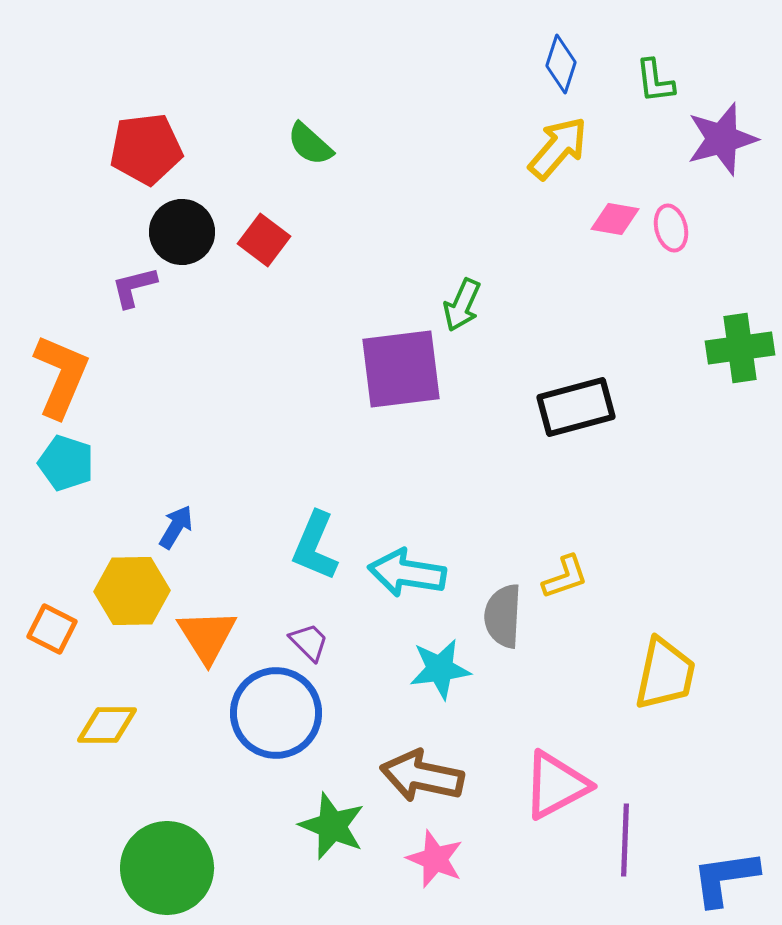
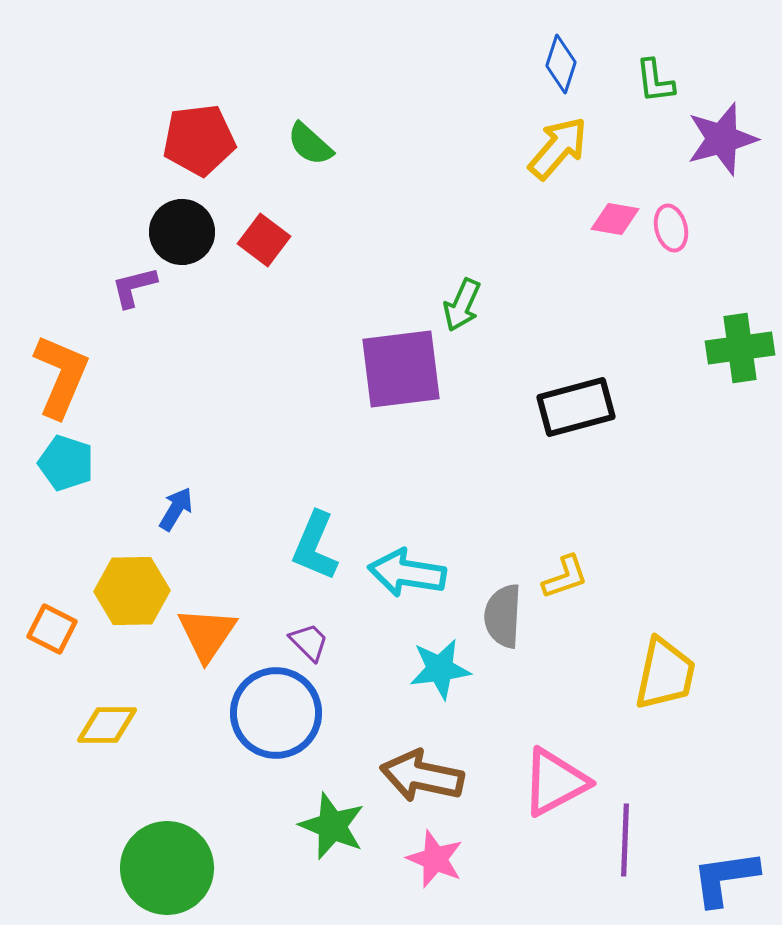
red pentagon: moved 53 px right, 9 px up
blue arrow: moved 18 px up
orange triangle: moved 2 px up; rotated 6 degrees clockwise
pink triangle: moved 1 px left, 3 px up
